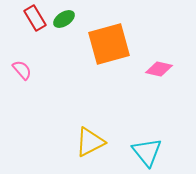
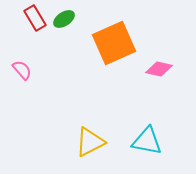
orange square: moved 5 px right, 1 px up; rotated 9 degrees counterclockwise
cyan triangle: moved 11 px up; rotated 40 degrees counterclockwise
